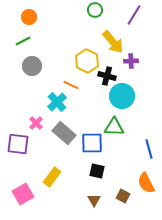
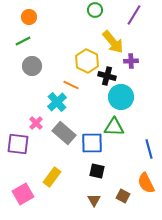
cyan circle: moved 1 px left, 1 px down
